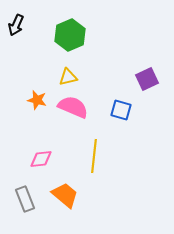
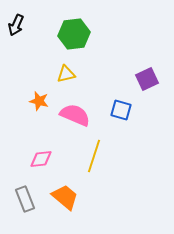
green hexagon: moved 4 px right, 1 px up; rotated 16 degrees clockwise
yellow triangle: moved 2 px left, 3 px up
orange star: moved 2 px right, 1 px down
pink semicircle: moved 2 px right, 8 px down
yellow line: rotated 12 degrees clockwise
orange trapezoid: moved 2 px down
